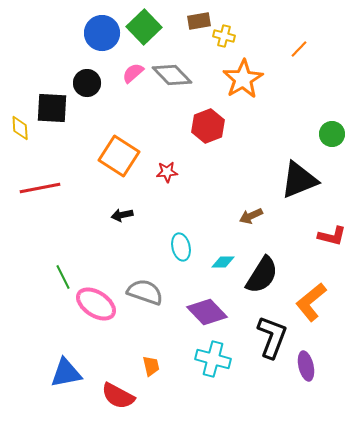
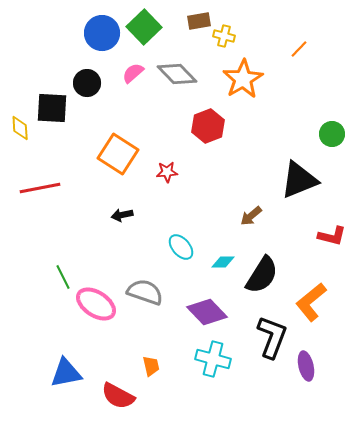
gray diamond: moved 5 px right, 1 px up
orange square: moved 1 px left, 2 px up
brown arrow: rotated 15 degrees counterclockwise
cyan ellipse: rotated 28 degrees counterclockwise
